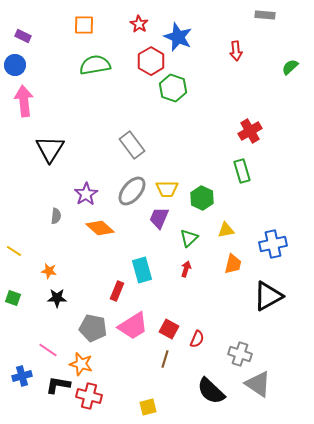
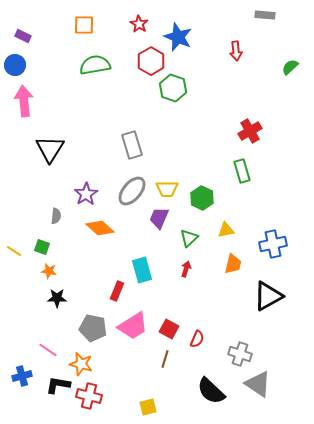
gray rectangle at (132, 145): rotated 20 degrees clockwise
green square at (13, 298): moved 29 px right, 51 px up
